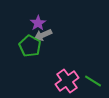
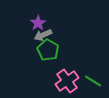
green pentagon: moved 18 px right, 4 px down
